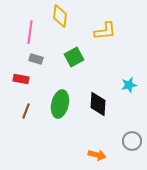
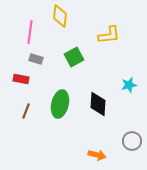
yellow L-shape: moved 4 px right, 4 px down
